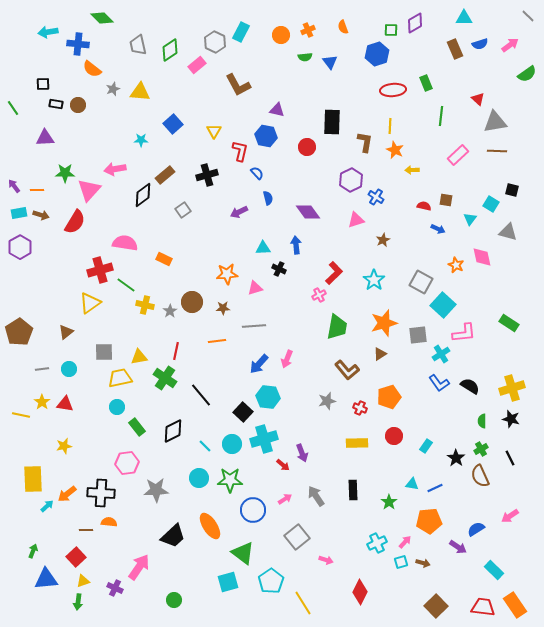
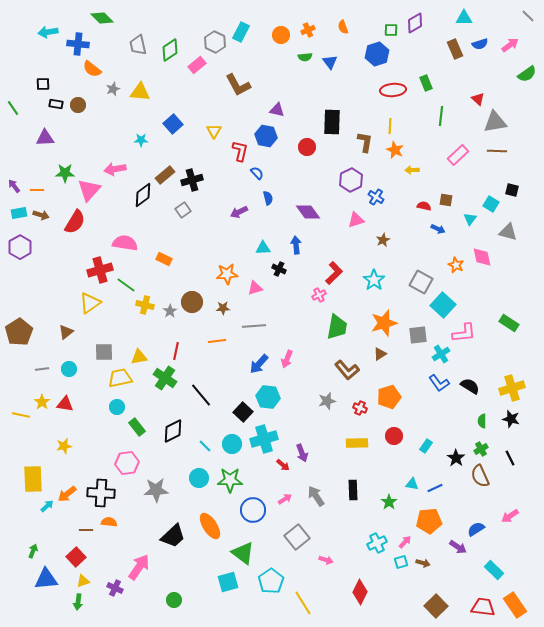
black cross at (207, 175): moved 15 px left, 5 px down
